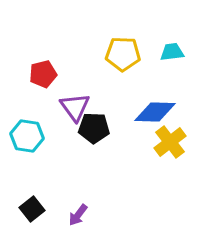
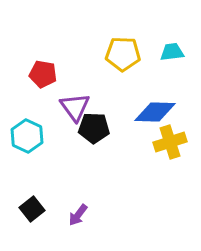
red pentagon: rotated 24 degrees clockwise
cyan hexagon: rotated 16 degrees clockwise
yellow cross: rotated 20 degrees clockwise
